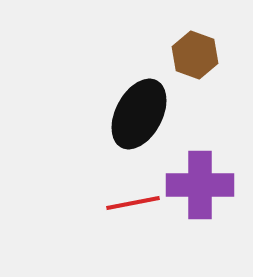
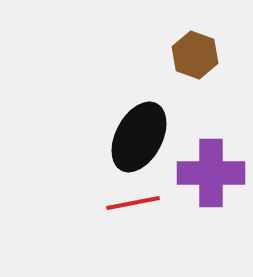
black ellipse: moved 23 px down
purple cross: moved 11 px right, 12 px up
